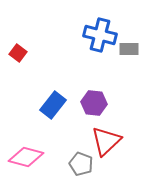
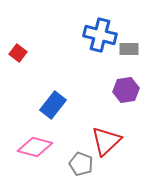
purple hexagon: moved 32 px right, 13 px up; rotated 15 degrees counterclockwise
pink diamond: moved 9 px right, 10 px up
